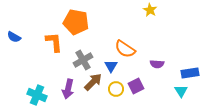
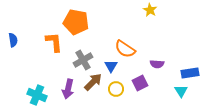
blue semicircle: moved 1 px left, 3 px down; rotated 128 degrees counterclockwise
purple square: moved 4 px right, 3 px up
